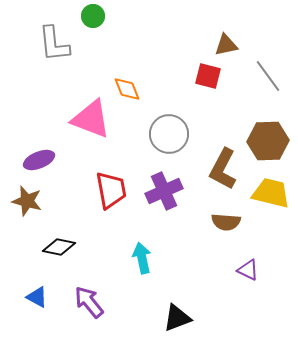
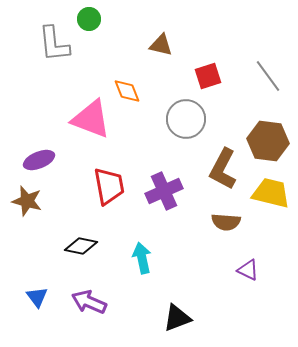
green circle: moved 4 px left, 3 px down
brown triangle: moved 65 px left; rotated 25 degrees clockwise
red square: rotated 32 degrees counterclockwise
orange diamond: moved 2 px down
gray circle: moved 17 px right, 15 px up
brown hexagon: rotated 9 degrees clockwise
red trapezoid: moved 2 px left, 4 px up
black diamond: moved 22 px right, 1 px up
blue triangle: rotated 25 degrees clockwise
purple arrow: rotated 28 degrees counterclockwise
